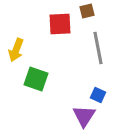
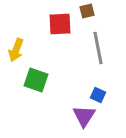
green square: moved 1 px down
